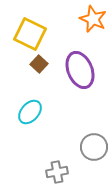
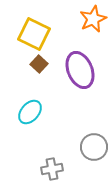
orange star: rotated 24 degrees clockwise
yellow square: moved 4 px right
gray cross: moved 5 px left, 3 px up
